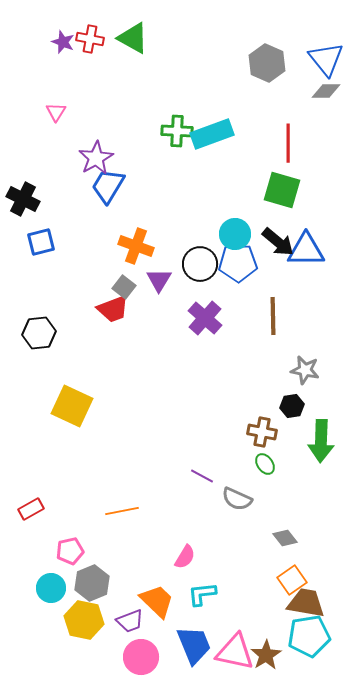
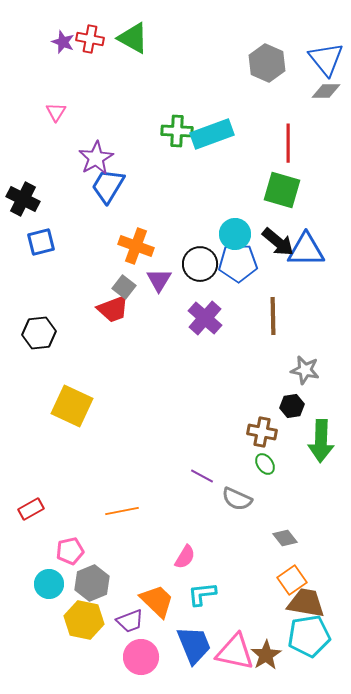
cyan circle at (51, 588): moved 2 px left, 4 px up
